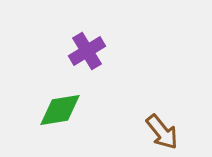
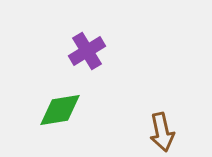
brown arrow: rotated 27 degrees clockwise
